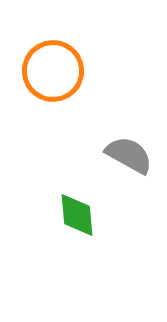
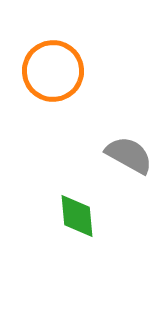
green diamond: moved 1 px down
